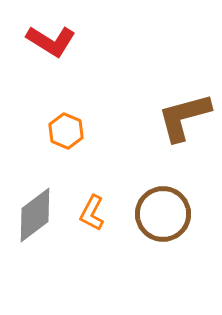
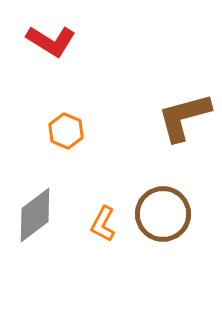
orange L-shape: moved 11 px right, 11 px down
